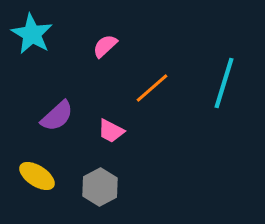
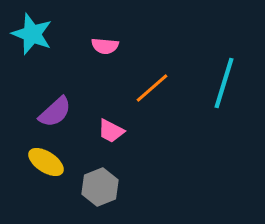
cyan star: rotated 9 degrees counterclockwise
pink semicircle: rotated 132 degrees counterclockwise
purple semicircle: moved 2 px left, 4 px up
yellow ellipse: moved 9 px right, 14 px up
gray hexagon: rotated 6 degrees clockwise
